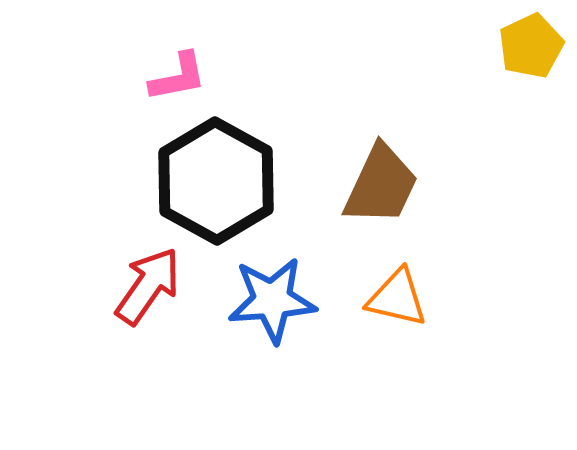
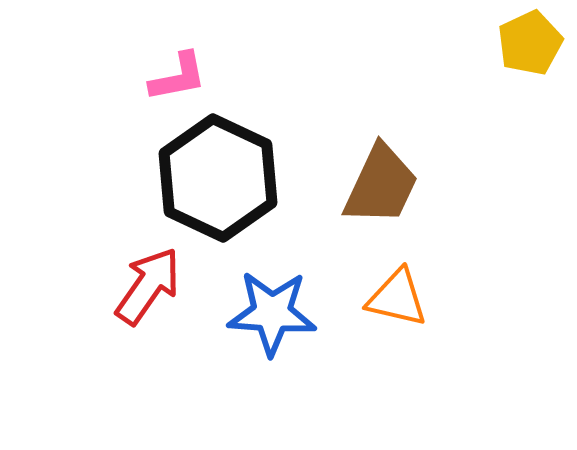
yellow pentagon: moved 1 px left, 3 px up
black hexagon: moved 2 px right, 3 px up; rotated 4 degrees counterclockwise
blue star: moved 13 px down; rotated 8 degrees clockwise
